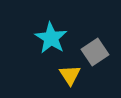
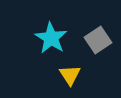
gray square: moved 3 px right, 12 px up
